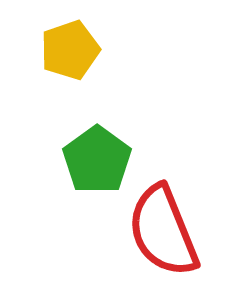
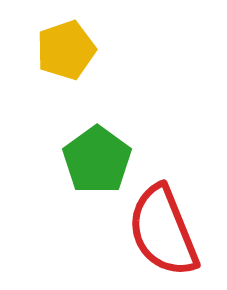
yellow pentagon: moved 4 px left
